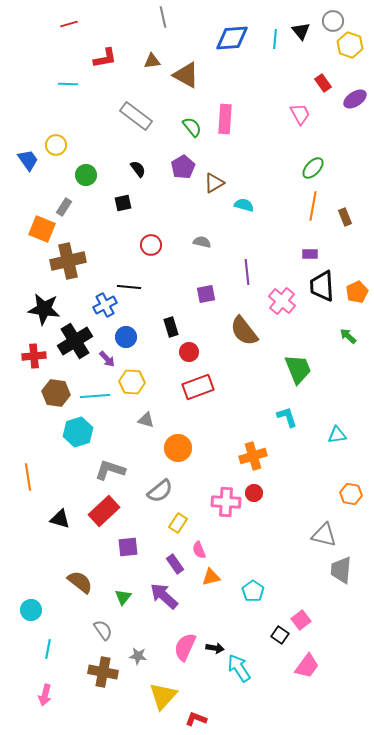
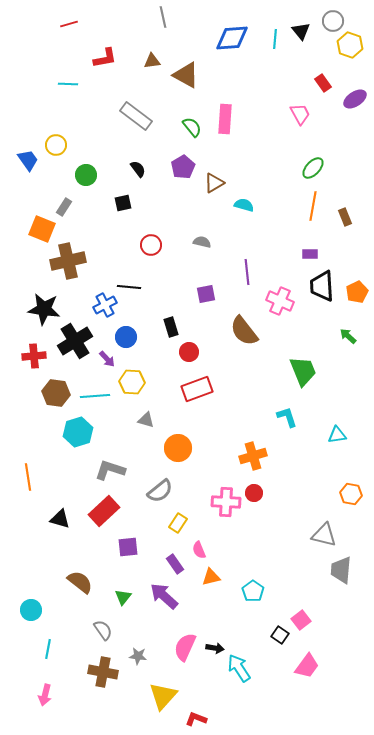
pink cross at (282, 301): moved 2 px left; rotated 16 degrees counterclockwise
green trapezoid at (298, 369): moved 5 px right, 2 px down
red rectangle at (198, 387): moved 1 px left, 2 px down
